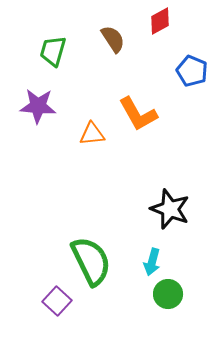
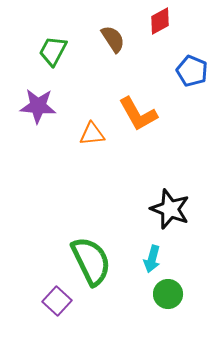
green trapezoid: rotated 12 degrees clockwise
cyan arrow: moved 3 px up
